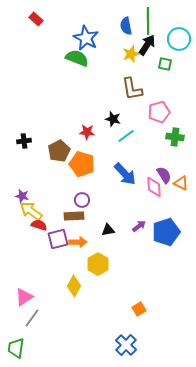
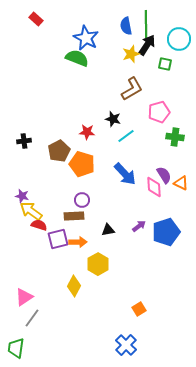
green line: moved 2 px left, 3 px down
brown L-shape: rotated 110 degrees counterclockwise
